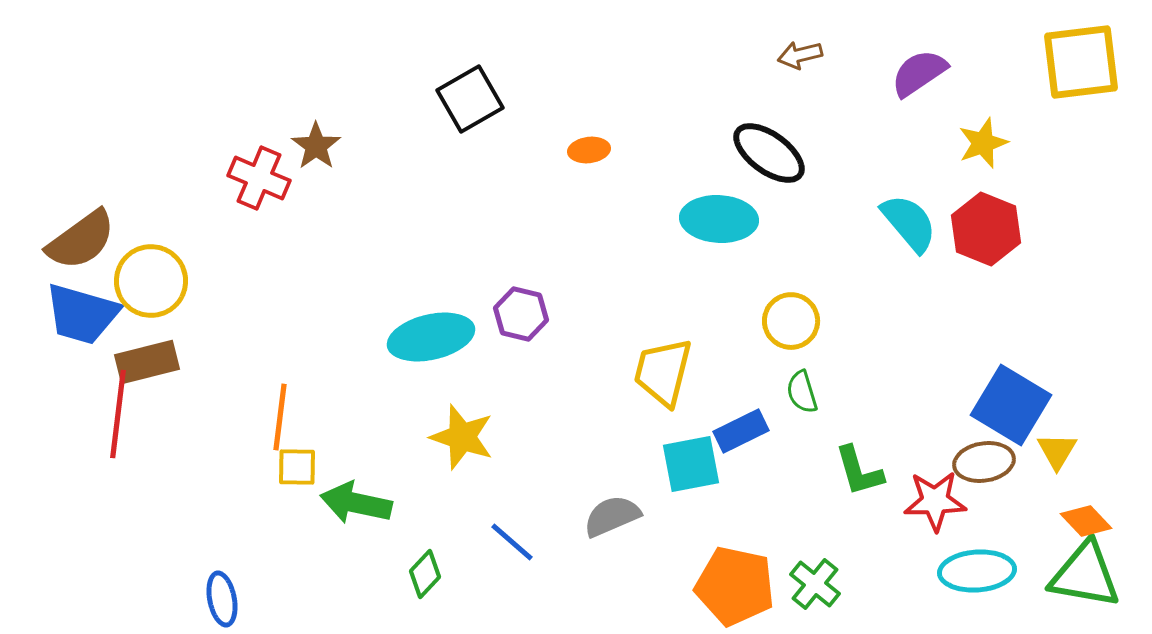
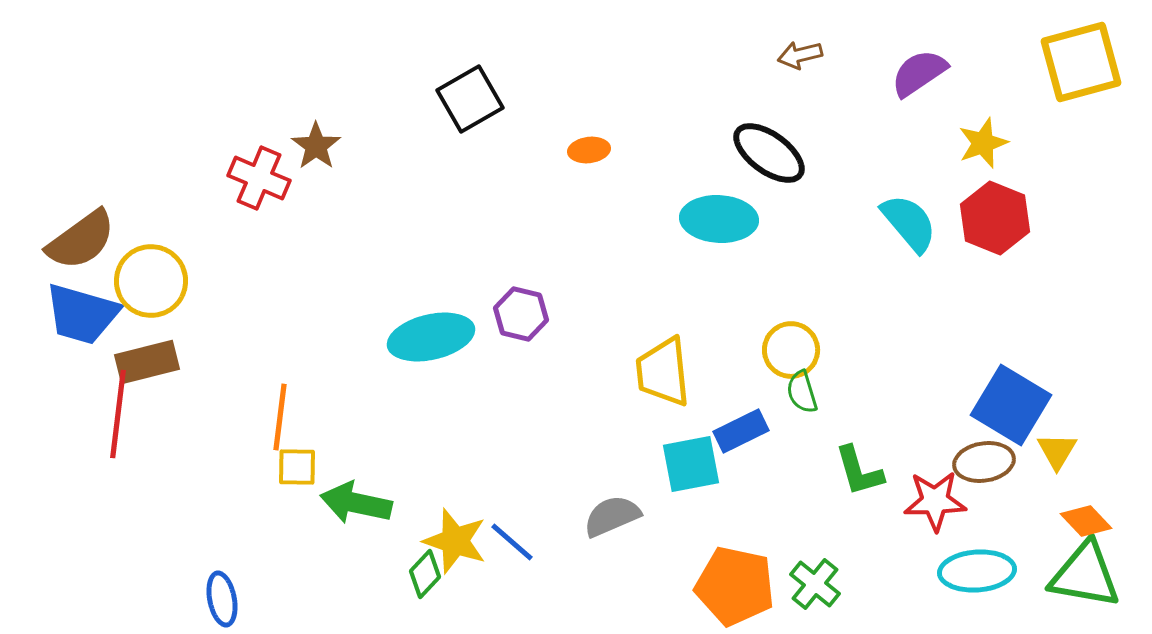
yellow square at (1081, 62): rotated 8 degrees counterclockwise
red hexagon at (986, 229): moved 9 px right, 11 px up
yellow circle at (791, 321): moved 29 px down
yellow trapezoid at (663, 372): rotated 20 degrees counterclockwise
yellow star at (462, 437): moved 7 px left, 104 px down
